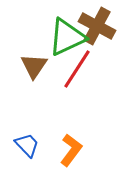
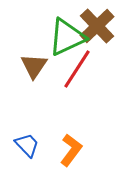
brown cross: rotated 18 degrees clockwise
